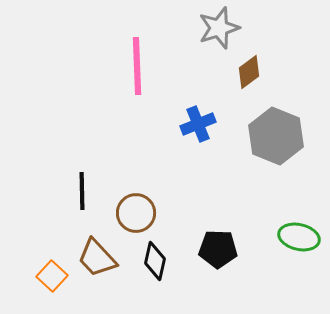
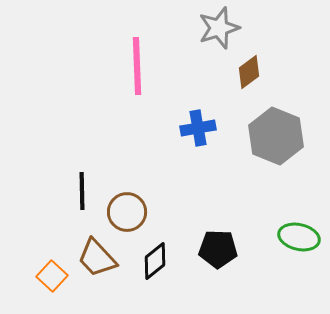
blue cross: moved 4 px down; rotated 12 degrees clockwise
brown circle: moved 9 px left, 1 px up
black diamond: rotated 39 degrees clockwise
